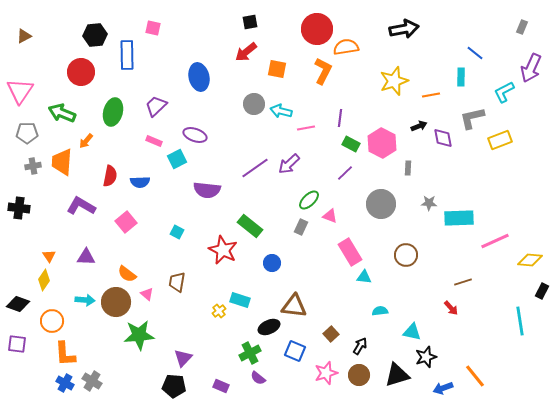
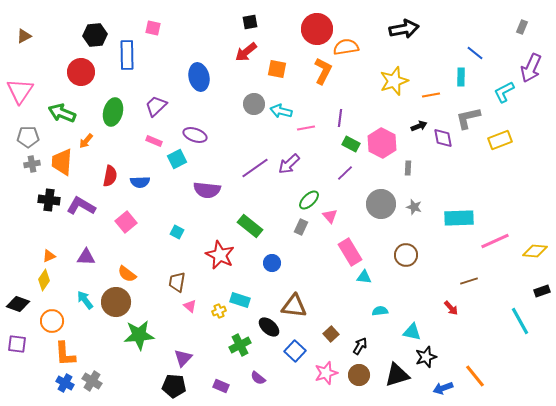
gray L-shape at (472, 118): moved 4 px left
gray pentagon at (27, 133): moved 1 px right, 4 px down
gray cross at (33, 166): moved 1 px left, 2 px up
gray star at (429, 203): moved 15 px left, 4 px down; rotated 14 degrees clockwise
black cross at (19, 208): moved 30 px right, 8 px up
pink triangle at (330, 216): rotated 28 degrees clockwise
red star at (223, 250): moved 3 px left, 5 px down
orange triangle at (49, 256): rotated 40 degrees clockwise
yellow diamond at (530, 260): moved 5 px right, 9 px up
brown line at (463, 282): moved 6 px right, 1 px up
black rectangle at (542, 291): rotated 42 degrees clockwise
pink triangle at (147, 294): moved 43 px right, 12 px down
cyan arrow at (85, 300): rotated 132 degrees counterclockwise
yellow cross at (219, 311): rotated 16 degrees clockwise
cyan line at (520, 321): rotated 20 degrees counterclockwise
black ellipse at (269, 327): rotated 65 degrees clockwise
blue square at (295, 351): rotated 20 degrees clockwise
green cross at (250, 353): moved 10 px left, 8 px up
